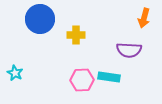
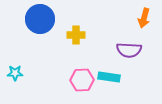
cyan star: rotated 28 degrees counterclockwise
